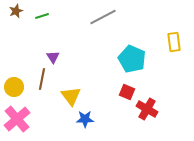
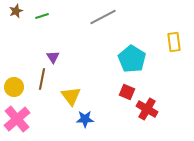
cyan pentagon: rotated 8 degrees clockwise
